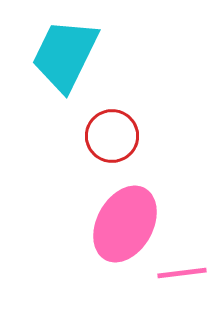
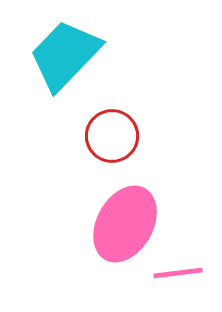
cyan trapezoid: rotated 18 degrees clockwise
pink line: moved 4 px left
